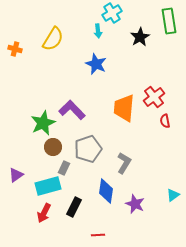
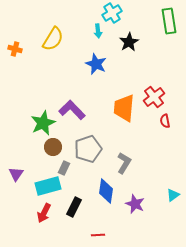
black star: moved 11 px left, 5 px down
purple triangle: moved 1 px up; rotated 21 degrees counterclockwise
